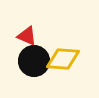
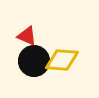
yellow diamond: moved 1 px left, 1 px down
